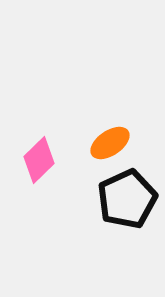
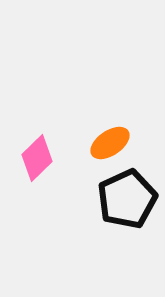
pink diamond: moved 2 px left, 2 px up
